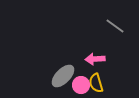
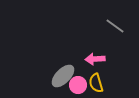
pink circle: moved 3 px left
